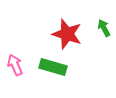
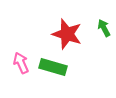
pink arrow: moved 6 px right, 2 px up
